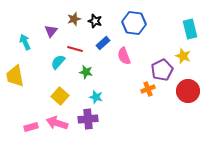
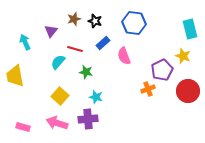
pink rectangle: moved 8 px left; rotated 32 degrees clockwise
